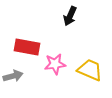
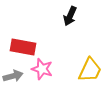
red rectangle: moved 4 px left
pink star: moved 13 px left, 5 px down; rotated 25 degrees clockwise
yellow trapezoid: rotated 92 degrees clockwise
